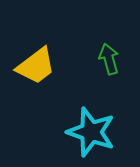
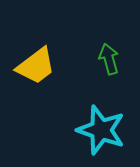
cyan star: moved 10 px right, 2 px up
